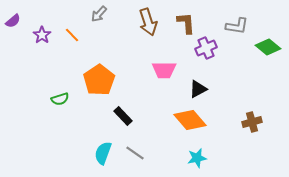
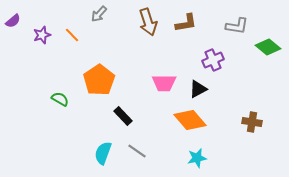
brown L-shape: rotated 85 degrees clockwise
purple star: rotated 18 degrees clockwise
purple cross: moved 7 px right, 12 px down
pink trapezoid: moved 13 px down
green semicircle: rotated 132 degrees counterclockwise
brown cross: rotated 24 degrees clockwise
gray line: moved 2 px right, 2 px up
